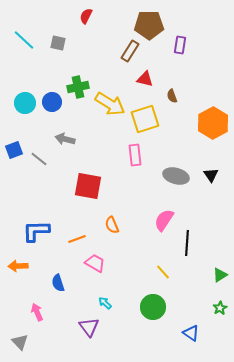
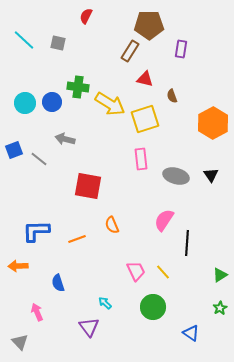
purple rectangle: moved 1 px right, 4 px down
green cross: rotated 20 degrees clockwise
pink rectangle: moved 6 px right, 4 px down
pink trapezoid: moved 41 px right, 8 px down; rotated 35 degrees clockwise
